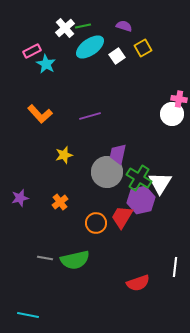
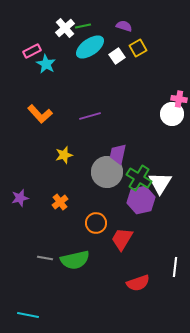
yellow square: moved 5 px left
red trapezoid: moved 22 px down
